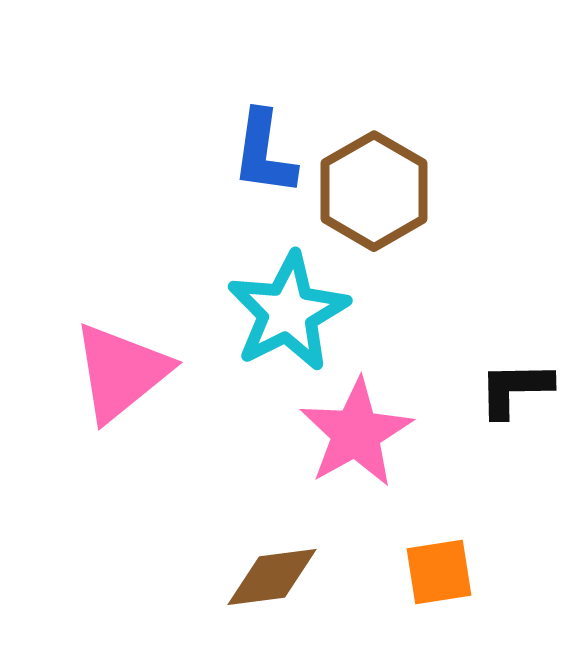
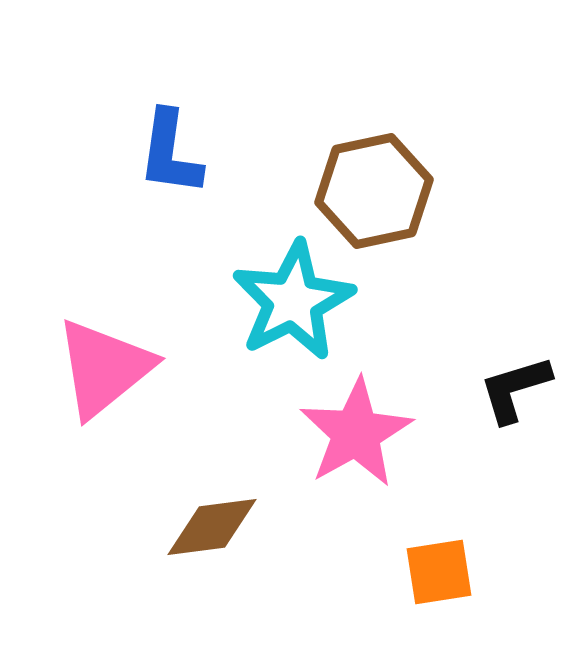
blue L-shape: moved 94 px left
brown hexagon: rotated 18 degrees clockwise
cyan star: moved 5 px right, 11 px up
pink triangle: moved 17 px left, 4 px up
black L-shape: rotated 16 degrees counterclockwise
brown diamond: moved 60 px left, 50 px up
